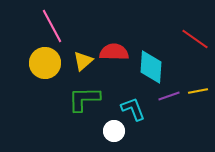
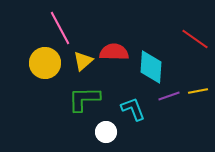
pink line: moved 8 px right, 2 px down
white circle: moved 8 px left, 1 px down
